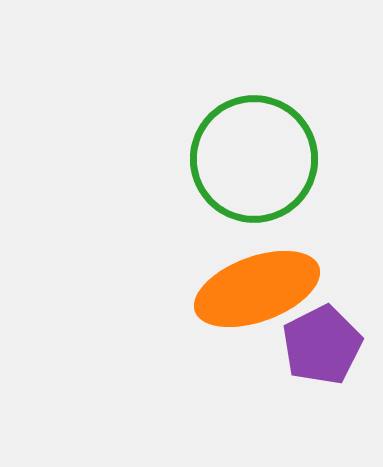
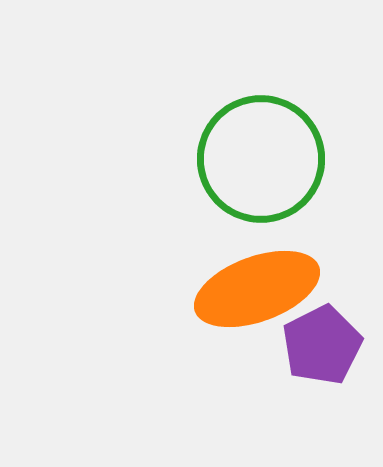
green circle: moved 7 px right
